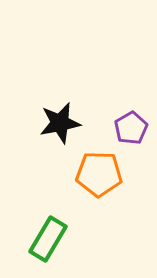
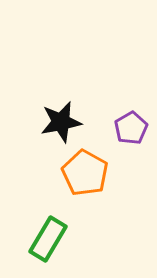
black star: moved 1 px right, 1 px up
orange pentagon: moved 14 px left, 1 px up; rotated 27 degrees clockwise
